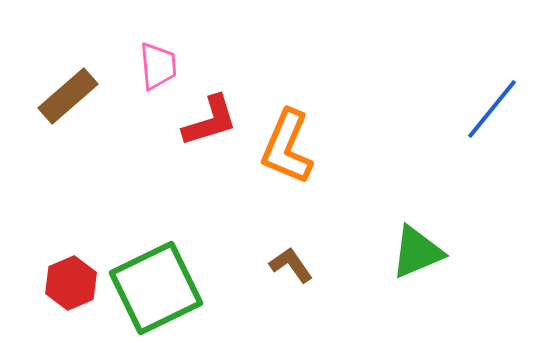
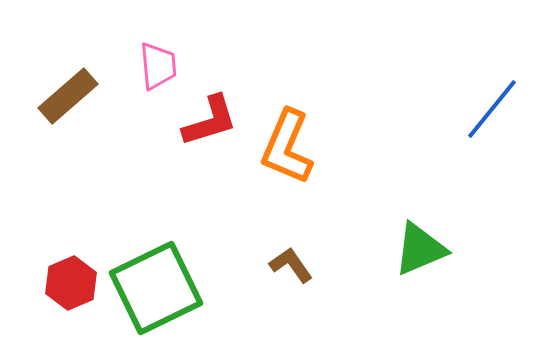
green triangle: moved 3 px right, 3 px up
